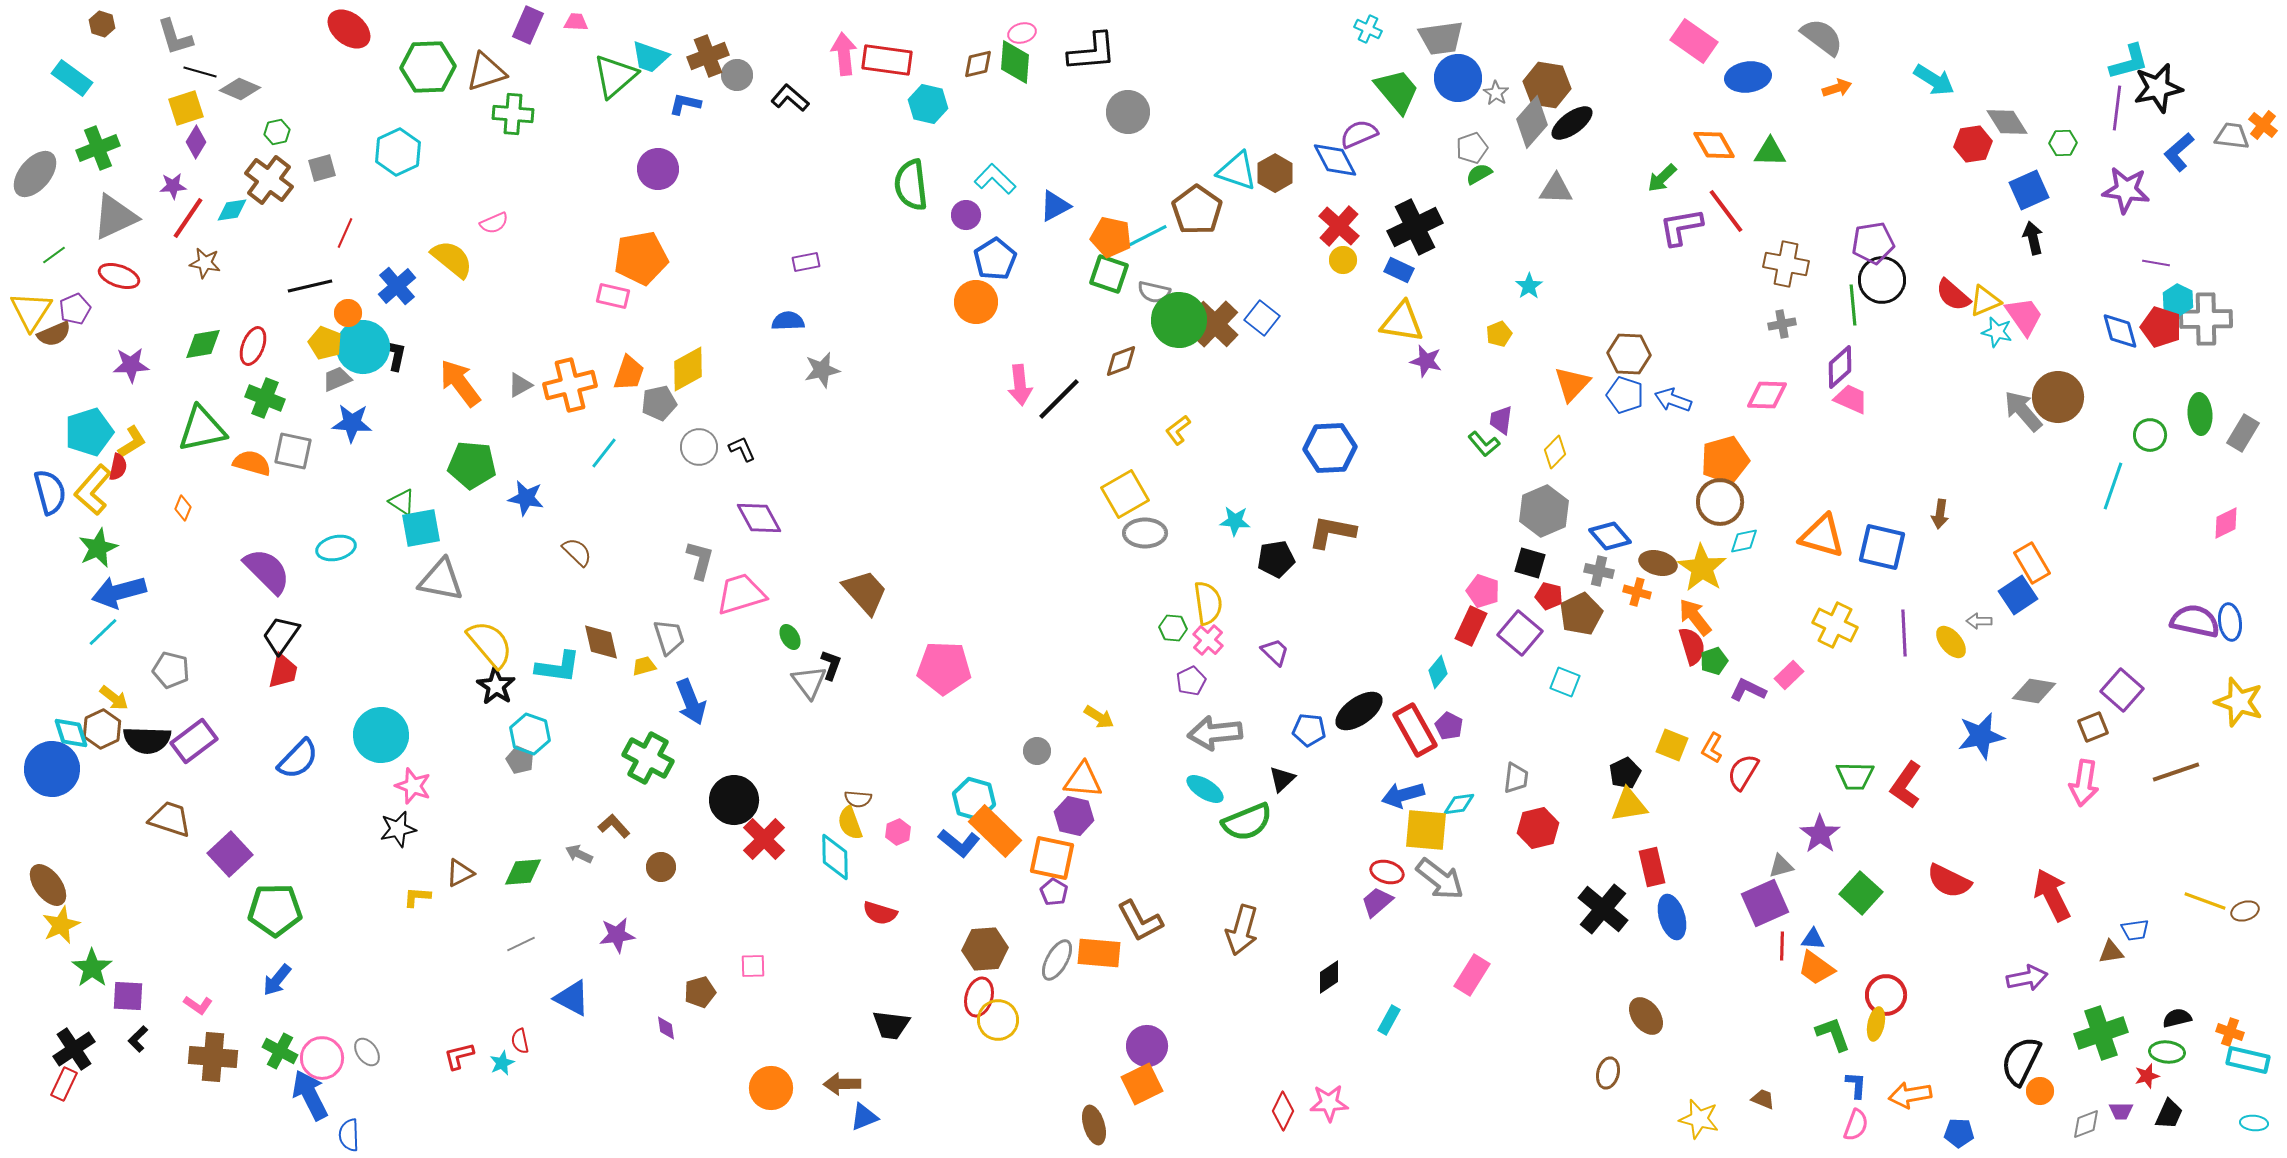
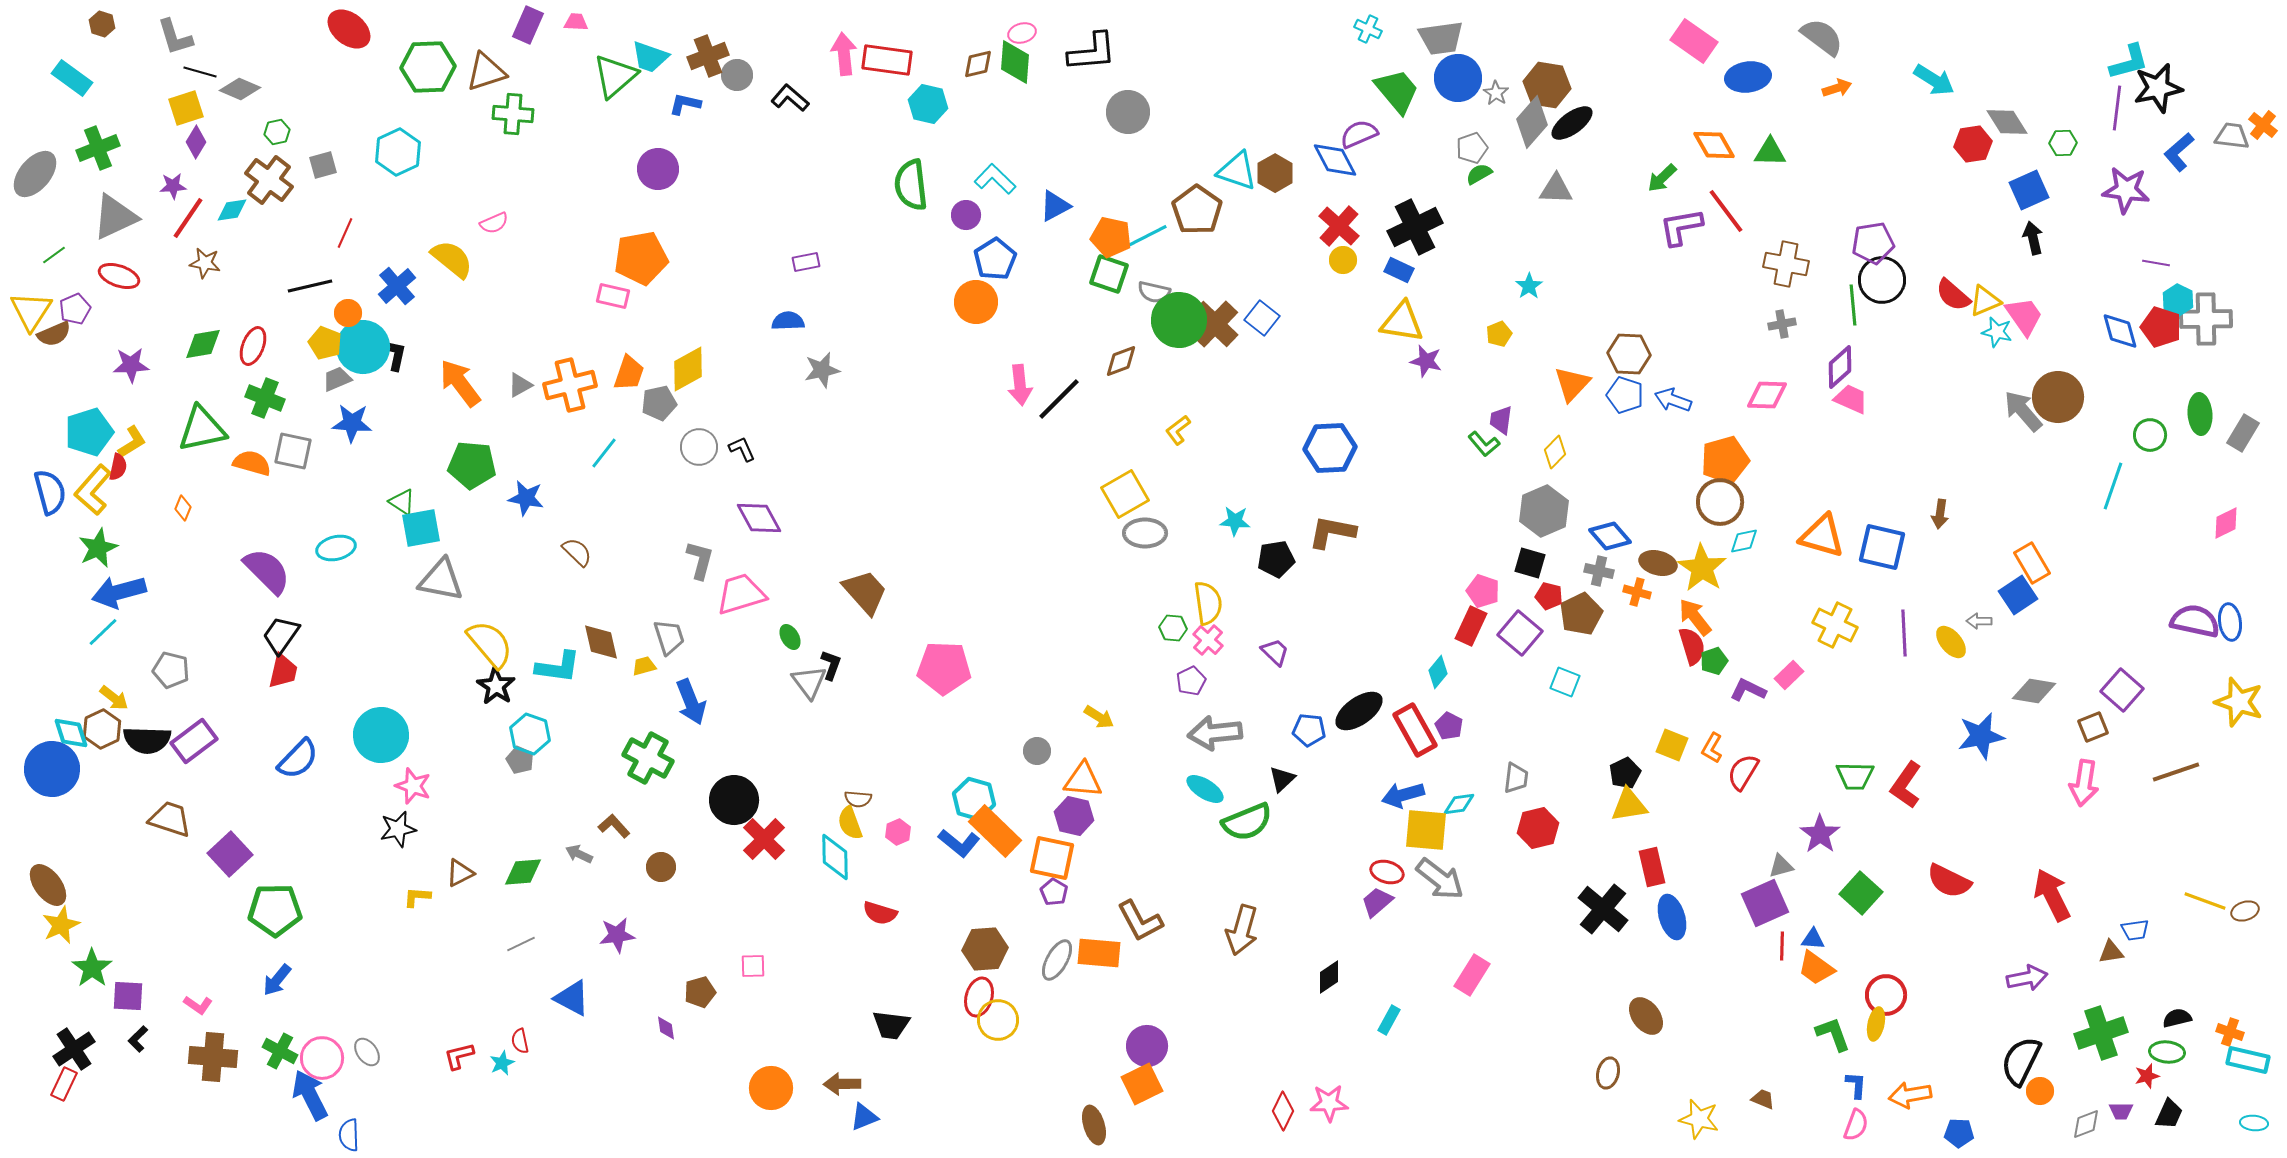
gray square at (322, 168): moved 1 px right, 3 px up
